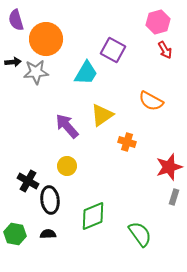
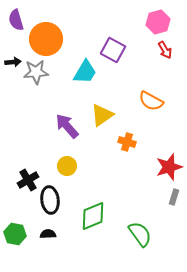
cyan trapezoid: moved 1 px left, 1 px up
black cross: moved 1 px up; rotated 30 degrees clockwise
